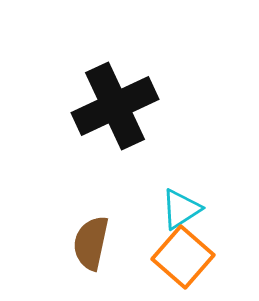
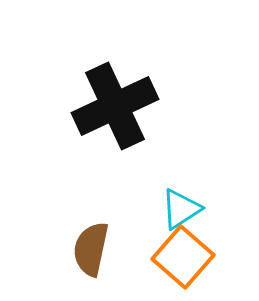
brown semicircle: moved 6 px down
